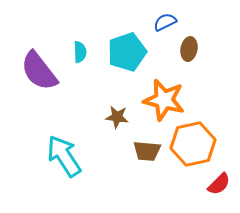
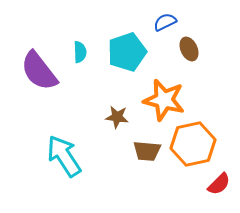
brown ellipse: rotated 35 degrees counterclockwise
